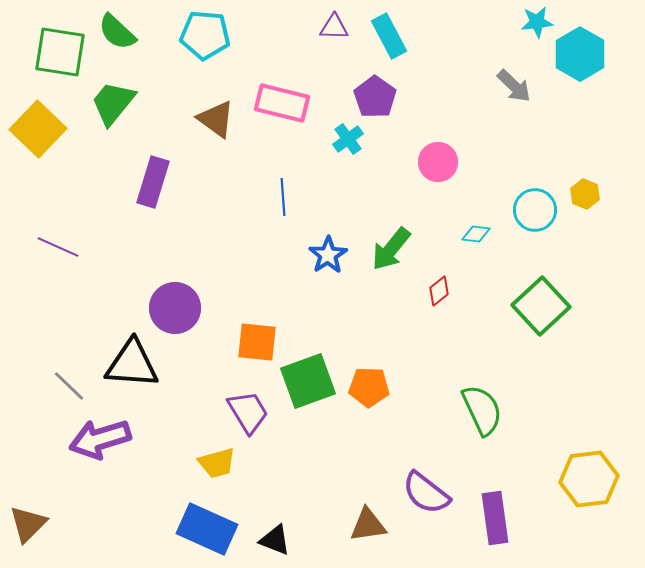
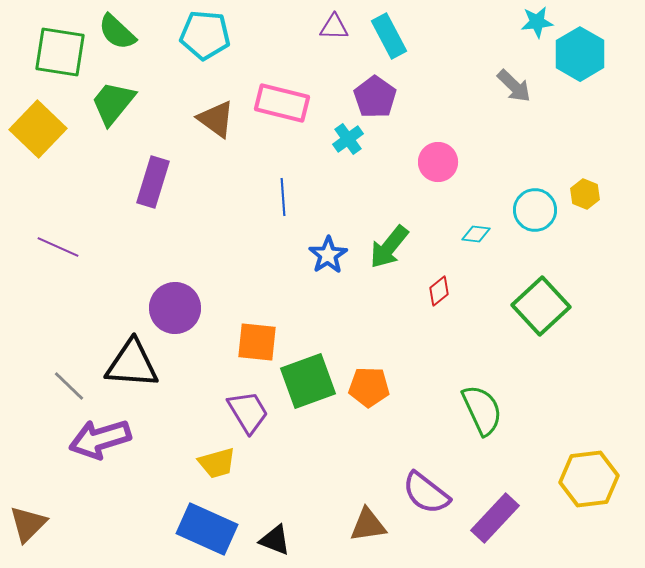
green arrow at (391, 249): moved 2 px left, 2 px up
purple rectangle at (495, 518): rotated 51 degrees clockwise
